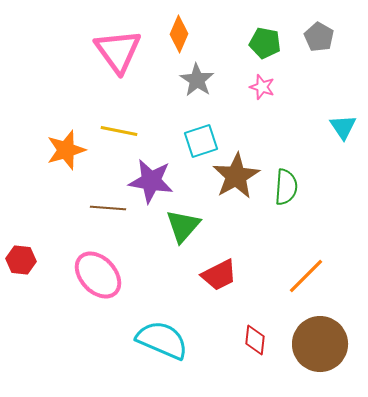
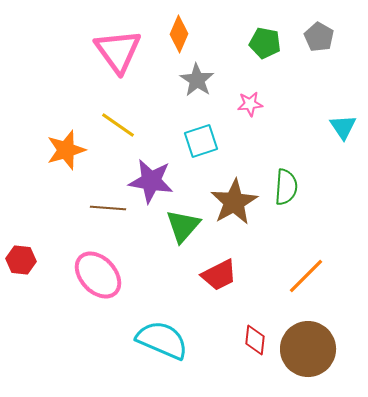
pink star: moved 12 px left, 17 px down; rotated 25 degrees counterclockwise
yellow line: moved 1 px left, 6 px up; rotated 24 degrees clockwise
brown star: moved 2 px left, 26 px down
brown circle: moved 12 px left, 5 px down
